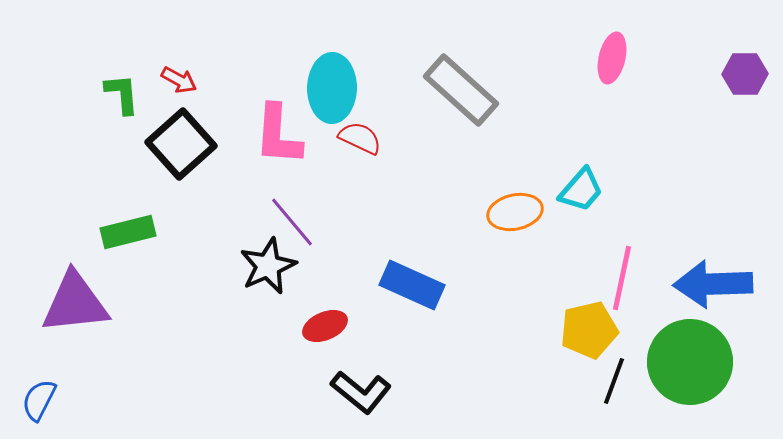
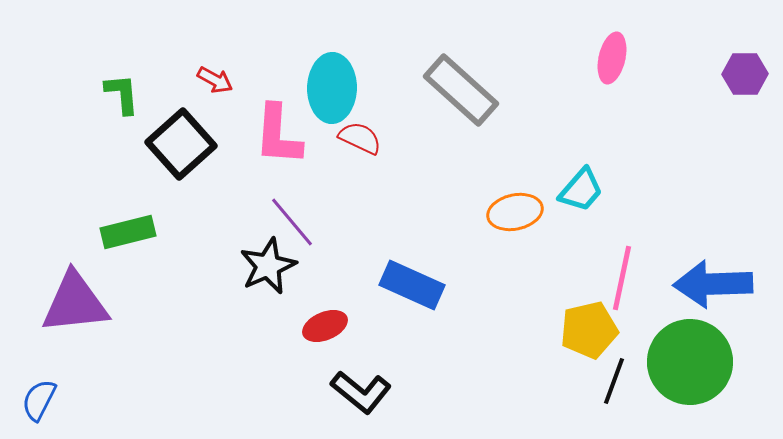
red arrow: moved 36 px right
